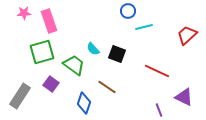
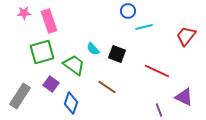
red trapezoid: moved 1 px left, 1 px down; rotated 10 degrees counterclockwise
blue diamond: moved 13 px left
